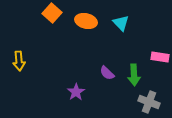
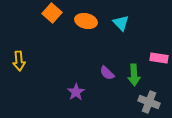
pink rectangle: moved 1 px left, 1 px down
